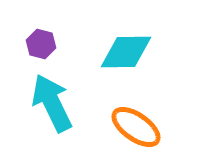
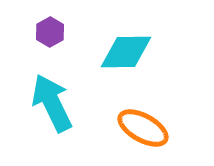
purple hexagon: moved 9 px right, 12 px up; rotated 16 degrees clockwise
orange ellipse: moved 7 px right, 1 px down; rotated 6 degrees counterclockwise
